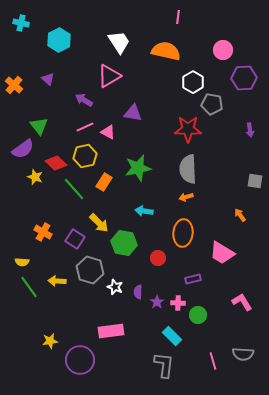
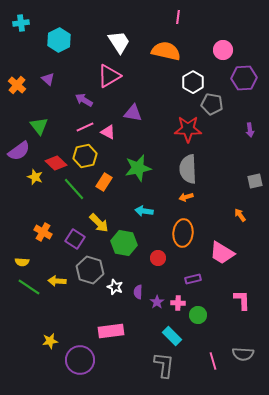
cyan cross at (21, 23): rotated 21 degrees counterclockwise
orange cross at (14, 85): moved 3 px right
purple semicircle at (23, 149): moved 4 px left, 2 px down
gray square at (255, 181): rotated 21 degrees counterclockwise
green line at (29, 287): rotated 20 degrees counterclockwise
pink L-shape at (242, 302): moved 2 px up; rotated 30 degrees clockwise
